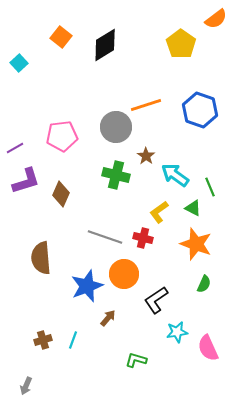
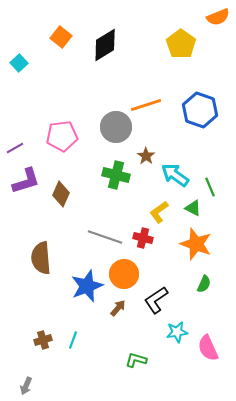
orange semicircle: moved 2 px right, 2 px up; rotated 15 degrees clockwise
brown arrow: moved 10 px right, 10 px up
